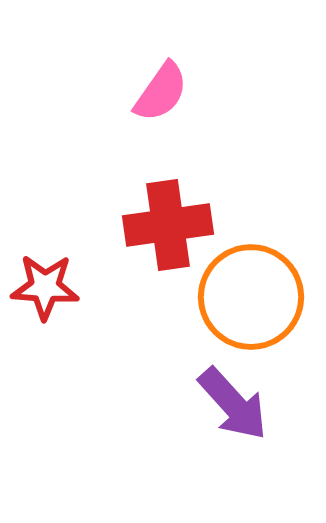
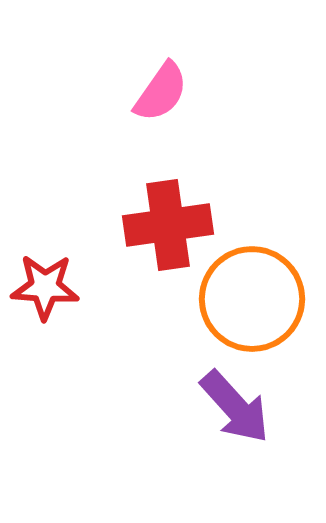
orange circle: moved 1 px right, 2 px down
purple arrow: moved 2 px right, 3 px down
